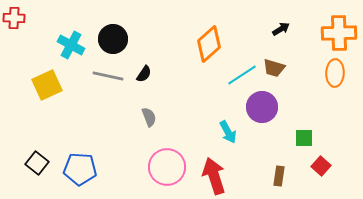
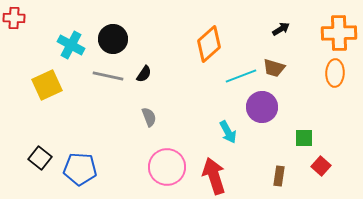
cyan line: moved 1 px left, 1 px down; rotated 12 degrees clockwise
black square: moved 3 px right, 5 px up
